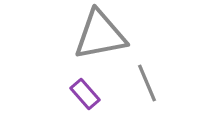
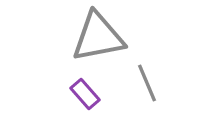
gray triangle: moved 2 px left, 2 px down
